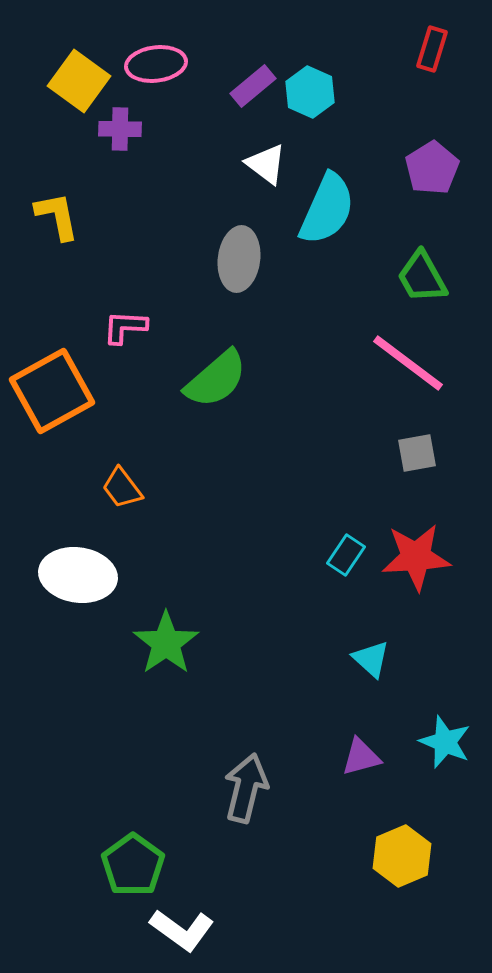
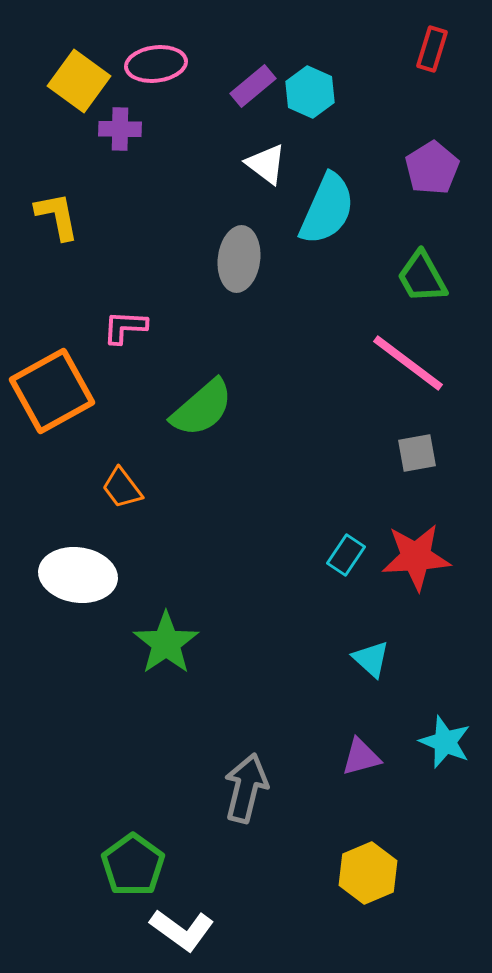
green semicircle: moved 14 px left, 29 px down
yellow hexagon: moved 34 px left, 17 px down
